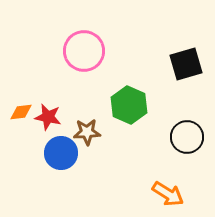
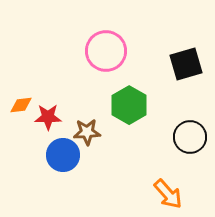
pink circle: moved 22 px right
green hexagon: rotated 6 degrees clockwise
orange diamond: moved 7 px up
red star: rotated 12 degrees counterclockwise
black circle: moved 3 px right
blue circle: moved 2 px right, 2 px down
orange arrow: rotated 16 degrees clockwise
